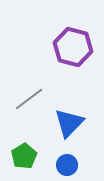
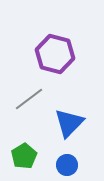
purple hexagon: moved 18 px left, 7 px down
